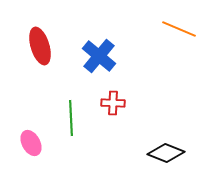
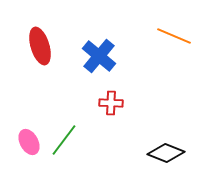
orange line: moved 5 px left, 7 px down
red cross: moved 2 px left
green line: moved 7 px left, 22 px down; rotated 40 degrees clockwise
pink ellipse: moved 2 px left, 1 px up
